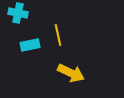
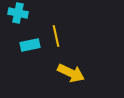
yellow line: moved 2 px left, 1 px down
